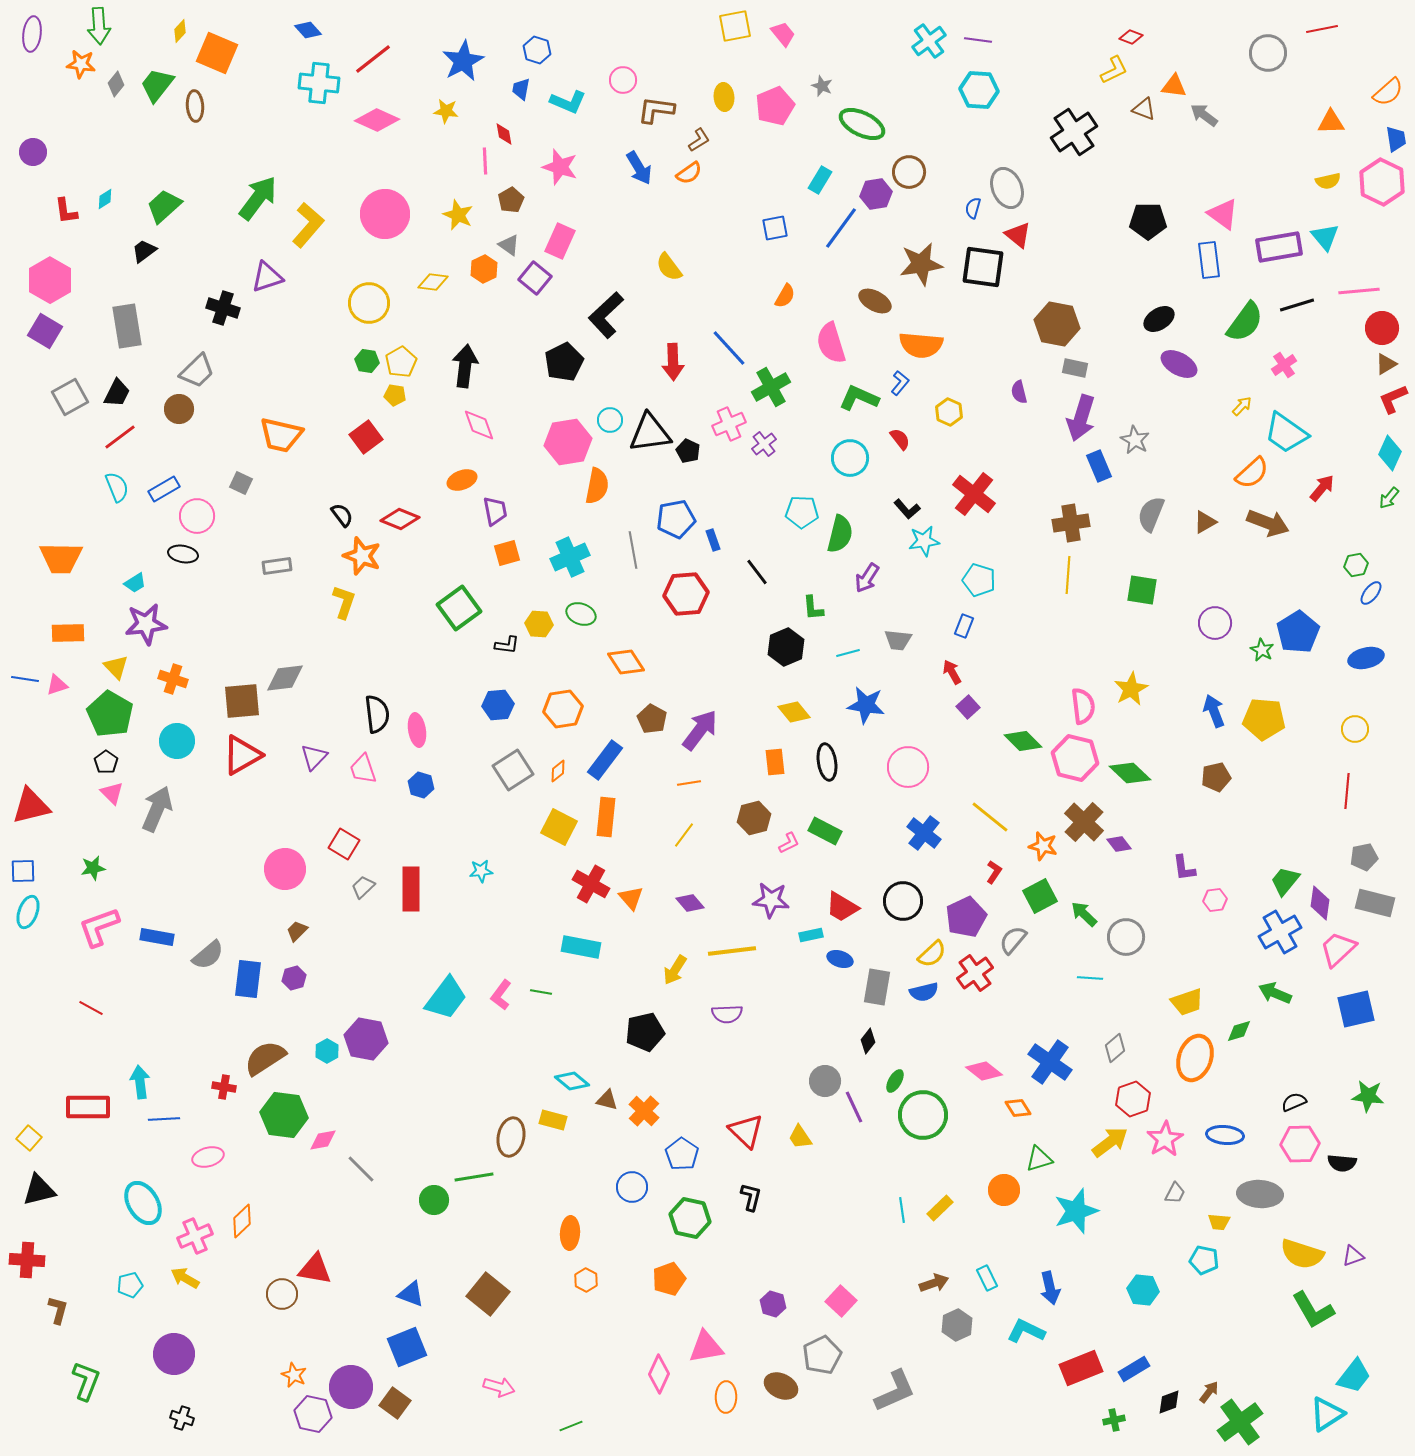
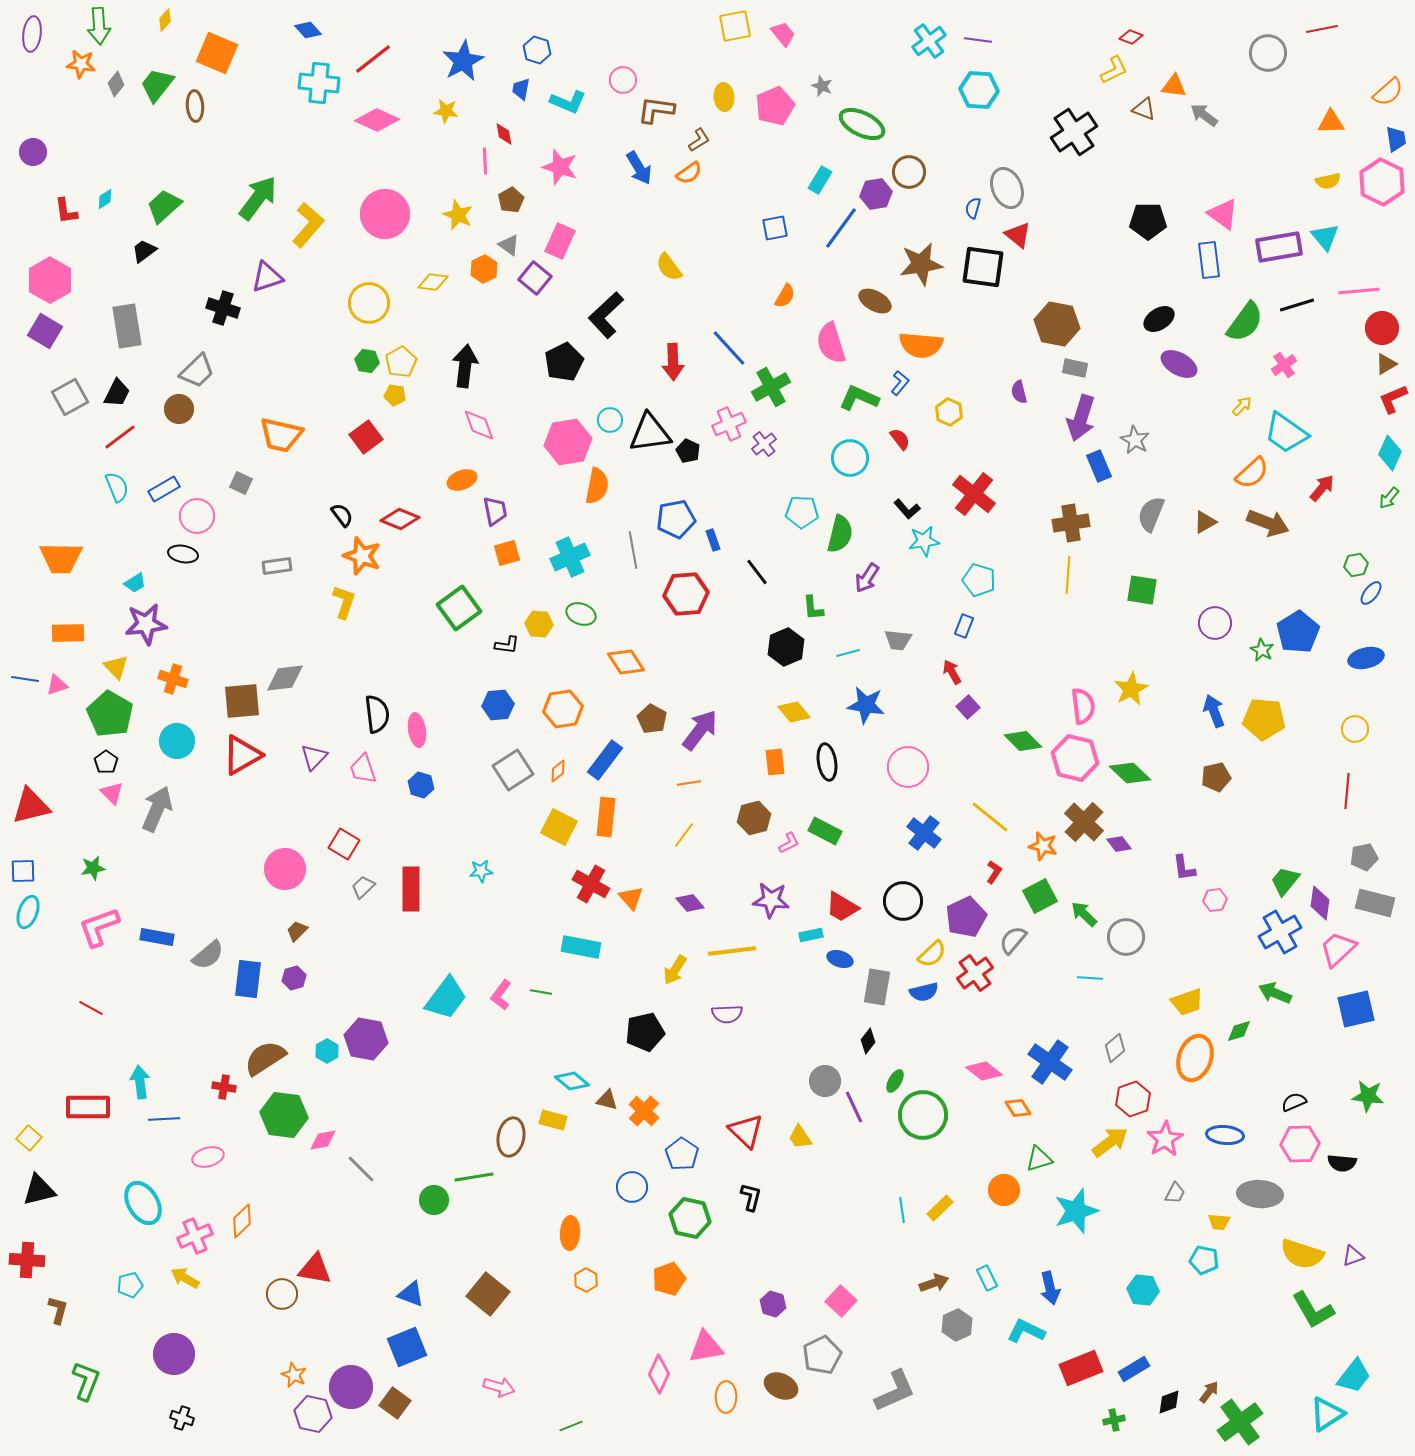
yellow diamond at (180, 31): moved 15 px left, 11 px up
